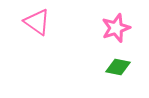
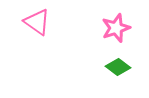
green diamond: rotated 25 degrees clockwise
